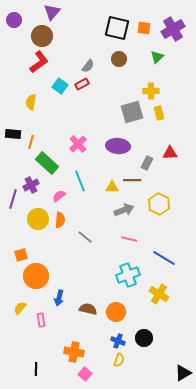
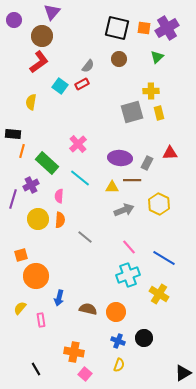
purple cross at (173, 29): moved 6 px left, 1 px up
orange line at (31, 142): moved 9 px left, 9 px down
purple ellipse at (118, 146): moved 2 px right, 12 px down
cyan line at (80, 181): moved 3 px up; rotated 30 degrees counterclockwise
pink semicircle at (59, 196): rotated 48 degrees counterclockwise
pink line at (129, 239): moved 8 px down; rotated 35 degrees clockwise
yellow semicircle at (119, 360): moved 5 px down
black line at (36, 369): rotated 32 degrees counterclockwise
